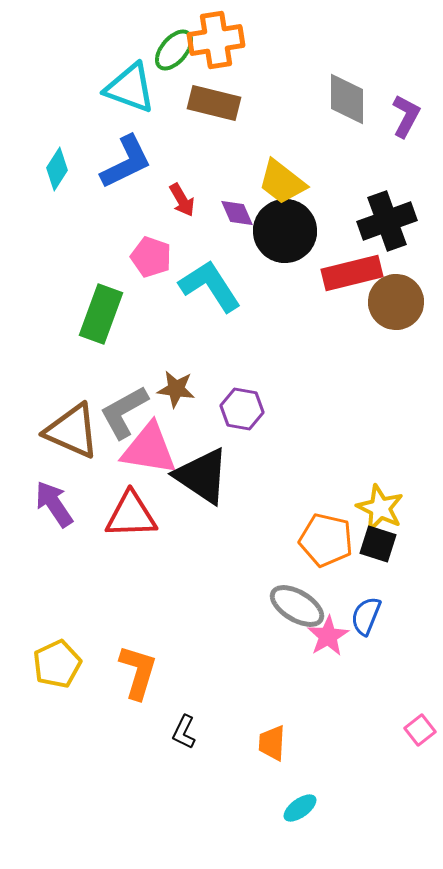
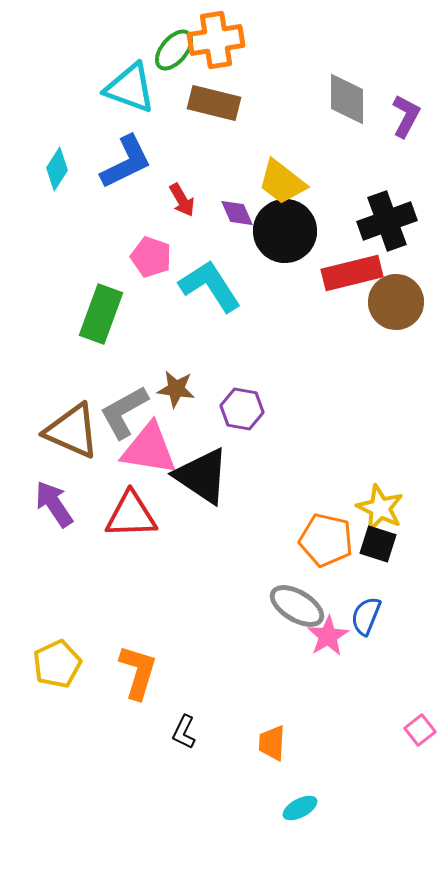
cyan ellipse: rotated 8 degrees clockwise
